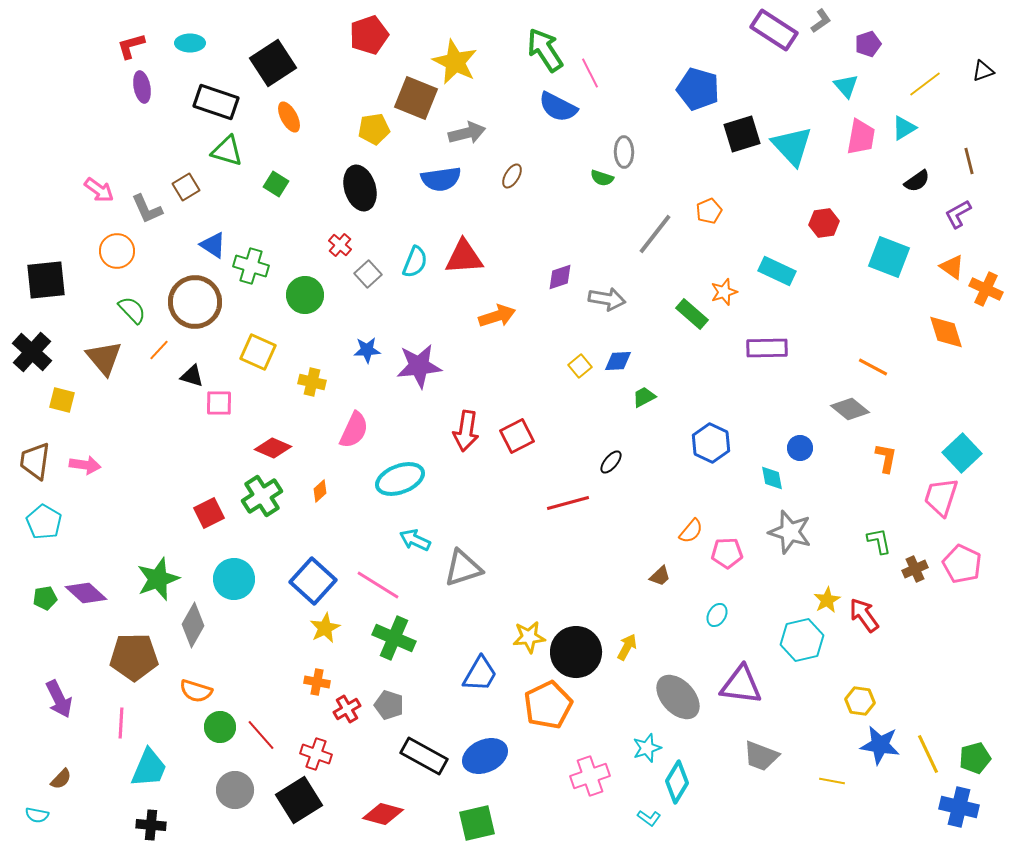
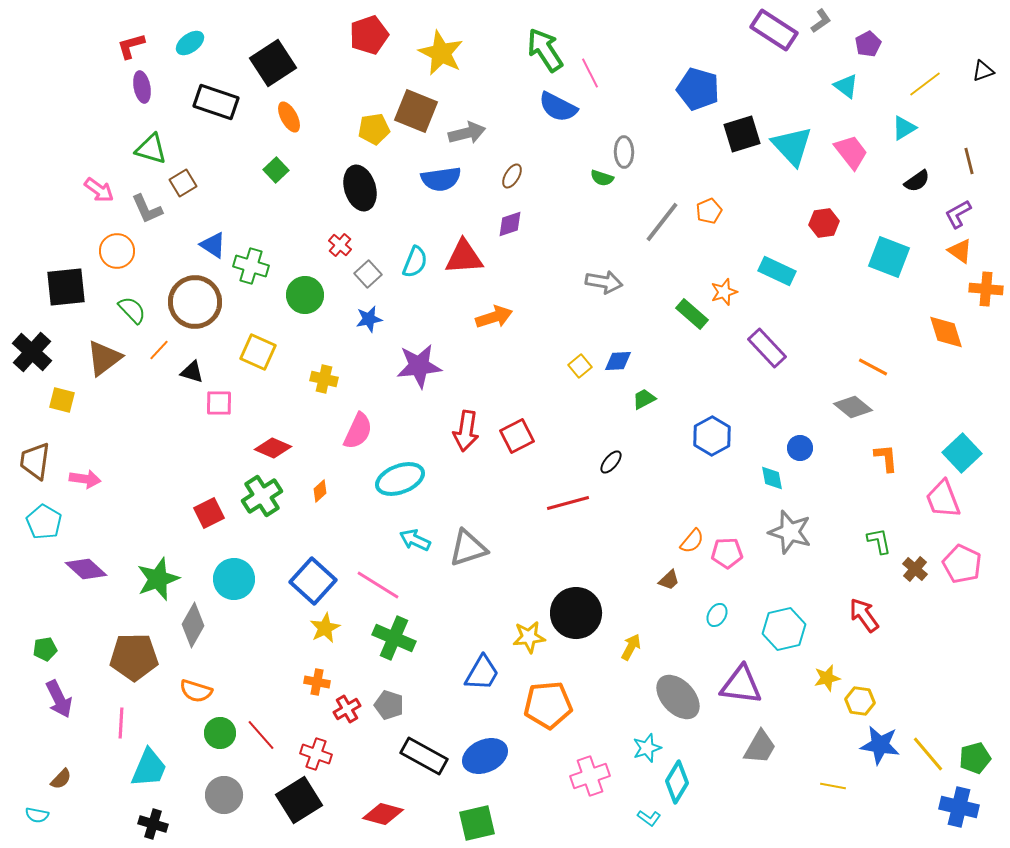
cyan ellipse at (190, 43): rotated 36 degrees counterclockwise
purple pentagon at (868, 44): rotated 10 degrees counterclockwise
yellow star at (455, 62): moved 14 px left, 9 px up
cyan triangle at (846, 86): rotated 12 degrees counterclockwise
brown square at (416, 98): moved 13 px down
pink trapezoid at (861, 137): moved 10 px left, 15 px down; rotated 48 degrees counterclockwise
green triangle at (227, 151): moved 76 px left, 2 px up
green square at (276, 184): moved 14 px up; rotated 15 degrees clockwise
brown square at (186, 187): moved 3 px left, 4 px up
gray line at (655, 234): moved 7 px right, 12 px up
orange triangle at (952, 267): moved 8 px right, 16 px up
purple diamond at (560, 277): moved 50 px left, 53 px up
black square at (46, 280): moved 20 px right, 7 px down
orange cross at (986, 289): rotated 20 degrees counterclockwise
gray arrow at (607, 299): moved 3 px left, 17 px up
orange arrow at (497, 316): moved 3 px left, 1 px down
purple rectangle at (767, 348): rotated 48 degrees clockwise
blue star at (367, 350): moved 2 px right, 31 px up; rotated 8 degrees counterclockwise
brown triangle at (104, 358): rotated 33 degrees clockwise
black triangle at (192, 376): moved 4 px up
yellow cross at (312, 382): moved 12 px right, 3 px up
green trapezoid at (644, 397): moved 2 px down
gray diamond at (850, 409): moved 3 px right, 2 px up
pink semicircle at (354, 430): moved 4 px right, 1 px down
blue hexagon at (711, 443): moved 1 px right, 7 px up; rotated 6 degrees clockwise
orange L-shape at (886, 458): rotated 16 degrees counterclockwise
pink arrow at (85, 465): moved 14 px down
pink trapezoid at (941, 497): moved 2 px right, 2 px down; rotated 39 degrees counterclockwise
orange semicircle at (691, 531): moved 1 px right, 10 px down
gray triangle at (463, 568): moved 5 px right, 20 px up
brown cross at (915, 569): rotated 25 degrees counterclockwise
brown trapezoid at (660, 576): moved 9 px right, 4 px down
purple diamond at (86, 593): moved 24 px up
green pentagon at (45, 598): moved 51 px down
yellow star at (827, 600): moved 78 px down; rotated 16 degrees clockwise
cyan hexagon at (802, 640): moved 18 px left, 11 px up
yellow arrow at (627, 647): moved 4 px right
black circle at (576, 652): moved 39 px up
blue trapezoid at (480, 674): moved 2 px right, 1 px up
orange pentagon at (548, 705): rotated 21 degrees clockwise
green circle at (220, 727): moved 6 px down
yellow line at (928, 754): rotated 15 degrees counterclockwise
gray trapezoid at (761, 756): moved 1 px left, 9 px up; rotated 81 degrees counterclockwise
yellow line at (832, 781): moved 1 px right, 5 px down
gray circle at (235, 790): moved 11 px left, 5 px down
black cross at (151, 825): moved 2 px right, 1 px up; rotated 12 degrees clockwise
